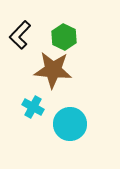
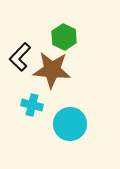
black L-shape: moved 22 px down
brown star: moved 1 px left
cyan cross: moved 1 px left, 2 px up; rotated 15 degrees counterclockwise
